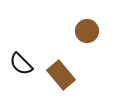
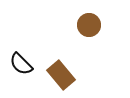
brown circle: moved 2 px right, 6 px up
